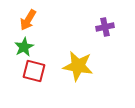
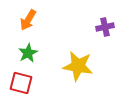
green star: moved 4 px right, 6 px down
red square: moved 13 px left, 12 px down
